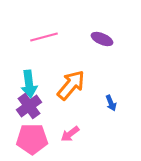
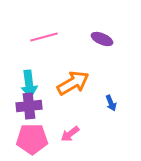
orange arrow: moved 2 px right, 2 px up; rotated 20 degrees clockwise
purple cross: rotated 30 degrees clockwise
